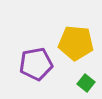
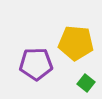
purple pentagon: rotated 8 degrees clockwise
